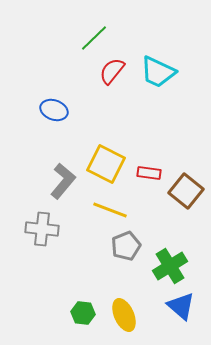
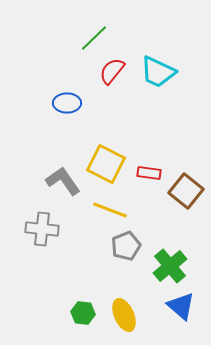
blue ellipse: moved 13 px right, 7 px up; rotated 20 degrees counterclockwise
gray L-shape: rotated 75 degrees counterclockwise
green cross: rotated 8 degrees counterclockwise
